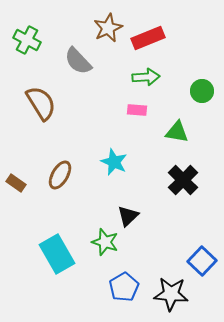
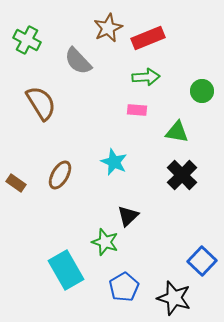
black cross: moved 1 px left, 5 px up
cyan rectangle: moved 9 px right, 16 px down
black star: moved 3 px right, 4 px down; rotated 12 degrees clockwise
